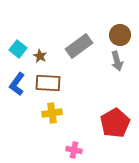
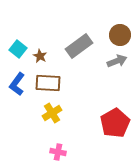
gray arrow: rotated 96 degrees counterclockwise
yellow cross: rotated 24 degrees counterclockwise
pink cross: moved 16 px left, 2 px down
